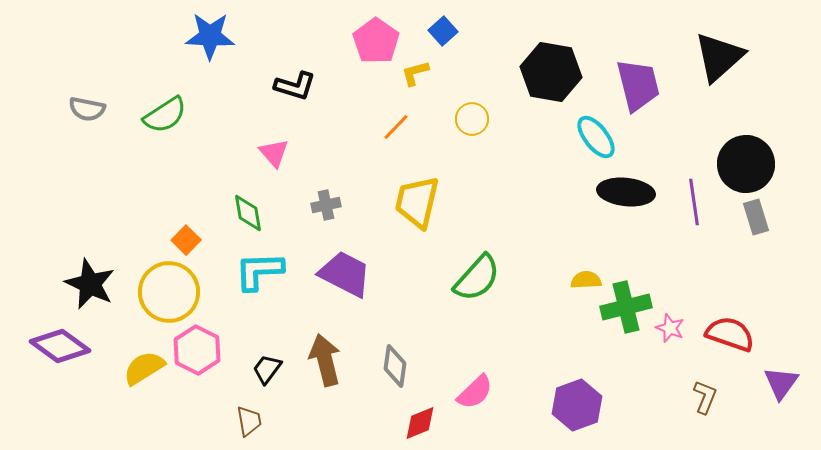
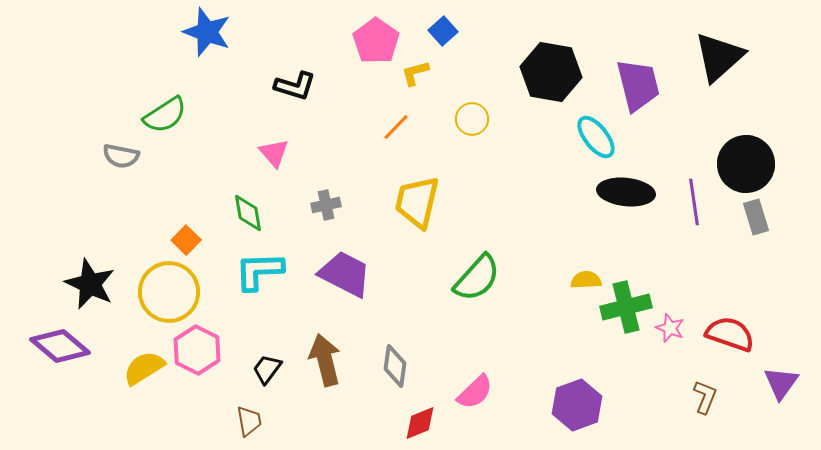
blue star at (210, 36): moved 3 px left, 4 px up; rotated 18 degrees clockwise
gray semicircle at (87, 109): moved 34 px right, 47 px down
purple diamond at (60, 346): rotated 4 degrees clockwise
